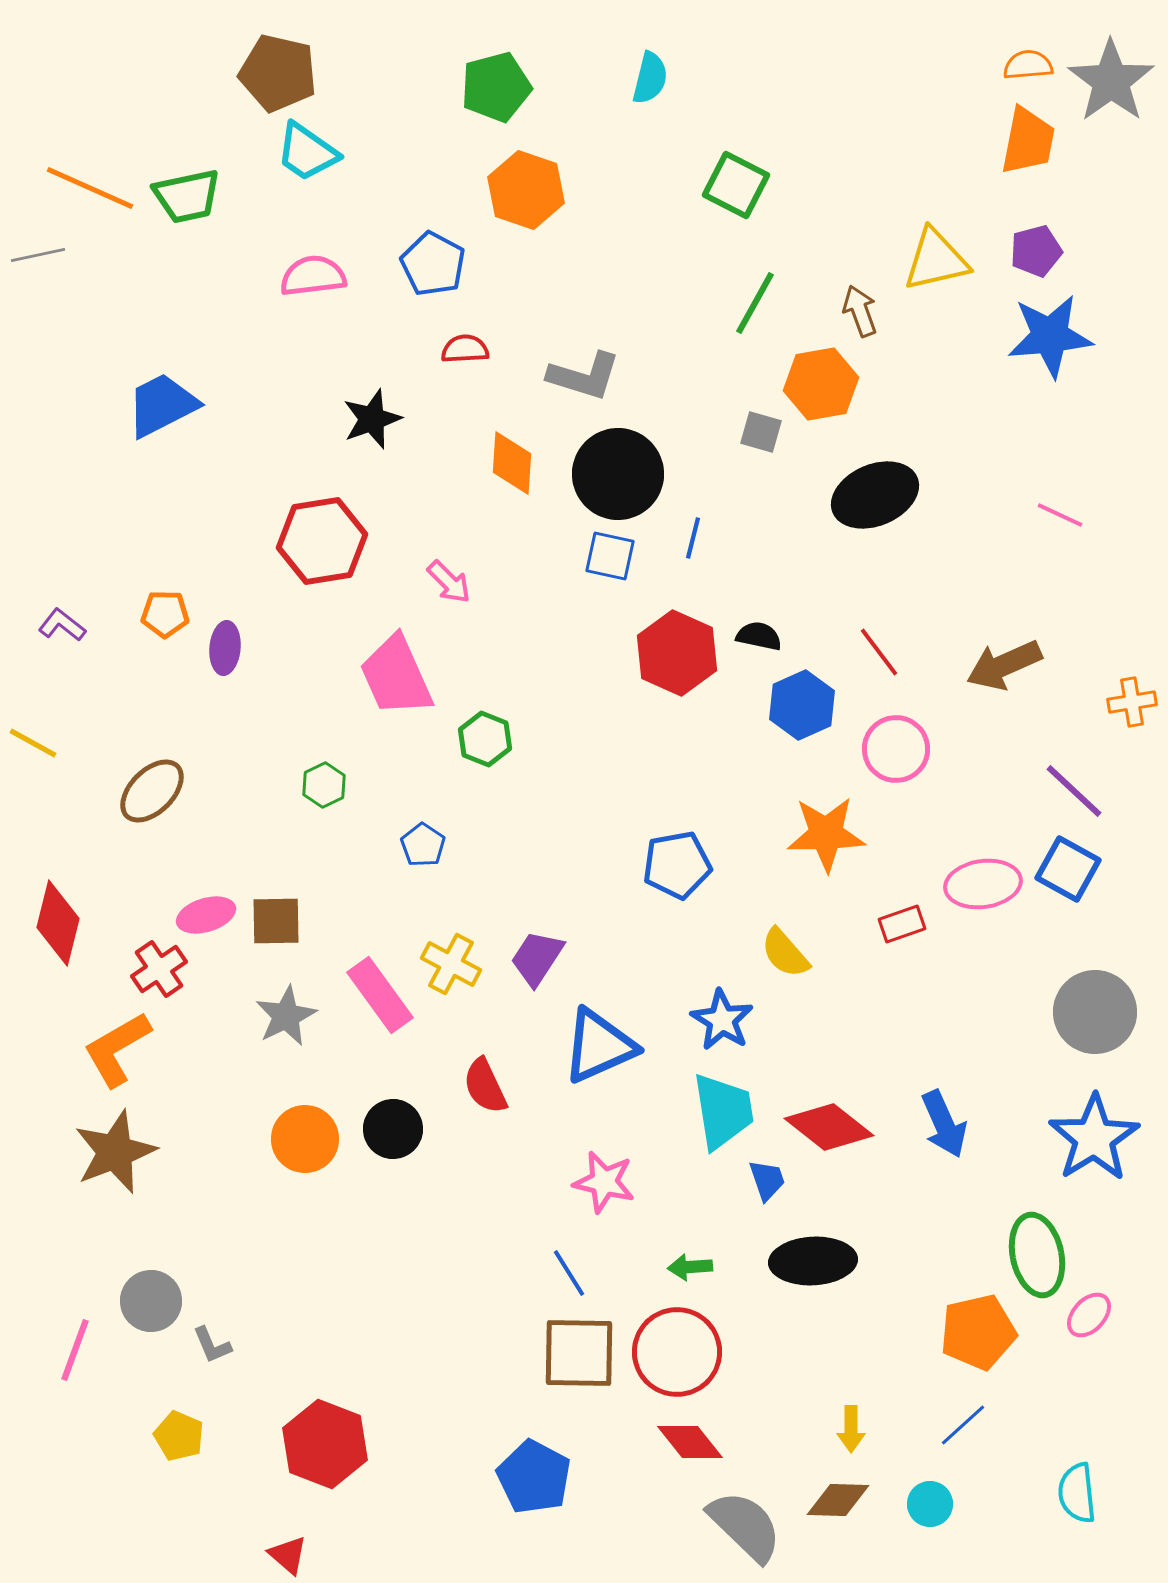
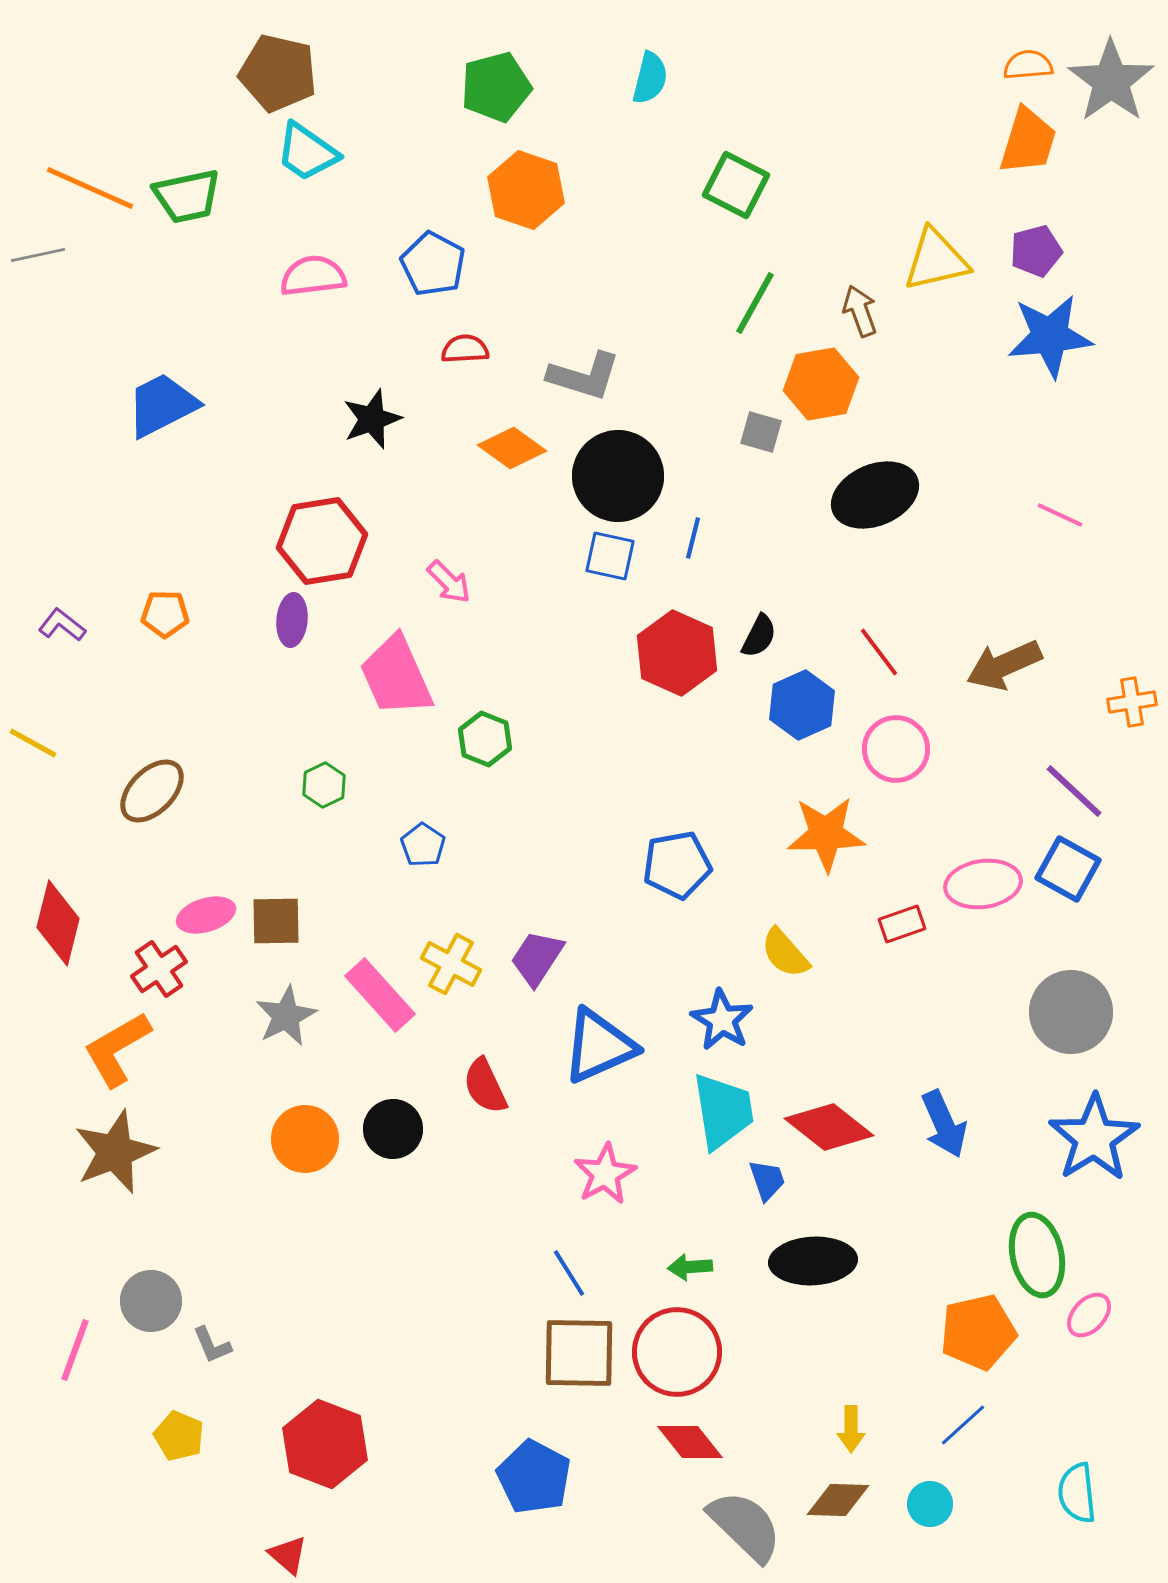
orange trapezoid at (1028, 141): rotated 6 degrees clockwise
orange diamond at (512, 463): moved 15 px up; rotated 58 degrees counterclockwise
black circle at (618, 474): moved 2 px down
black semicircle at (759, 636): rotated 105 degrees clockwise
purple ellipse at (225, 648): moved 67 px right, 28 px up
pink rectangle at (380, 995): rotated 6 degrees counterclockwise
gray circle at (1095, 1012): moved 24 px left
pink star at (604, 1182): moved 1 px right, 8 px up; rotated 30 degrees clockwise
